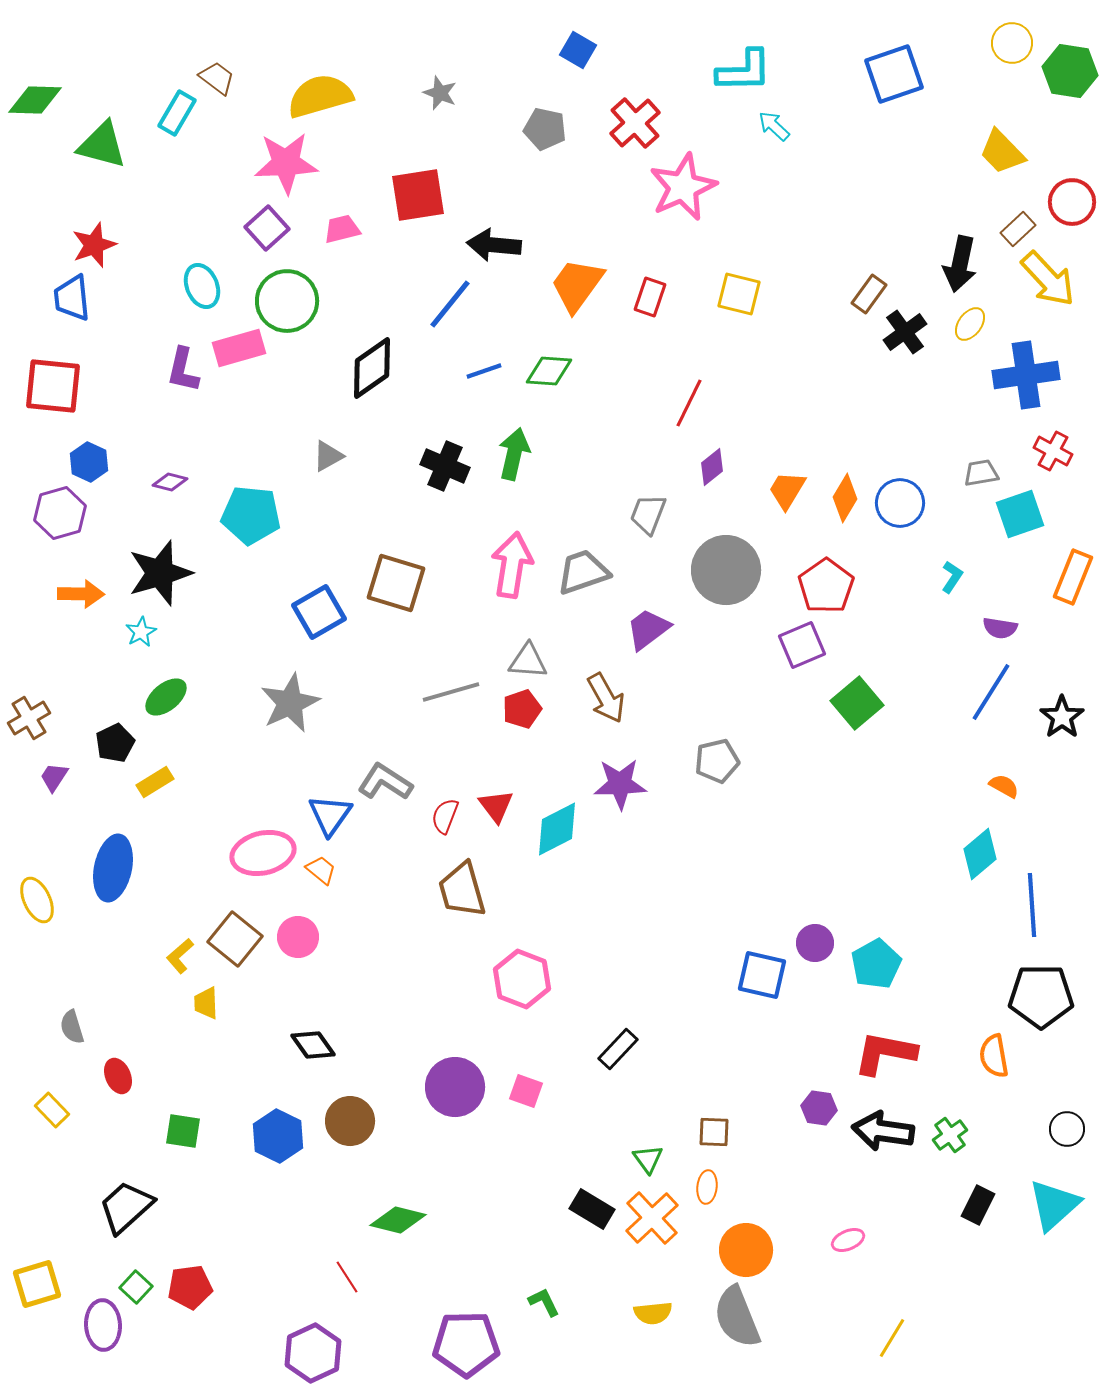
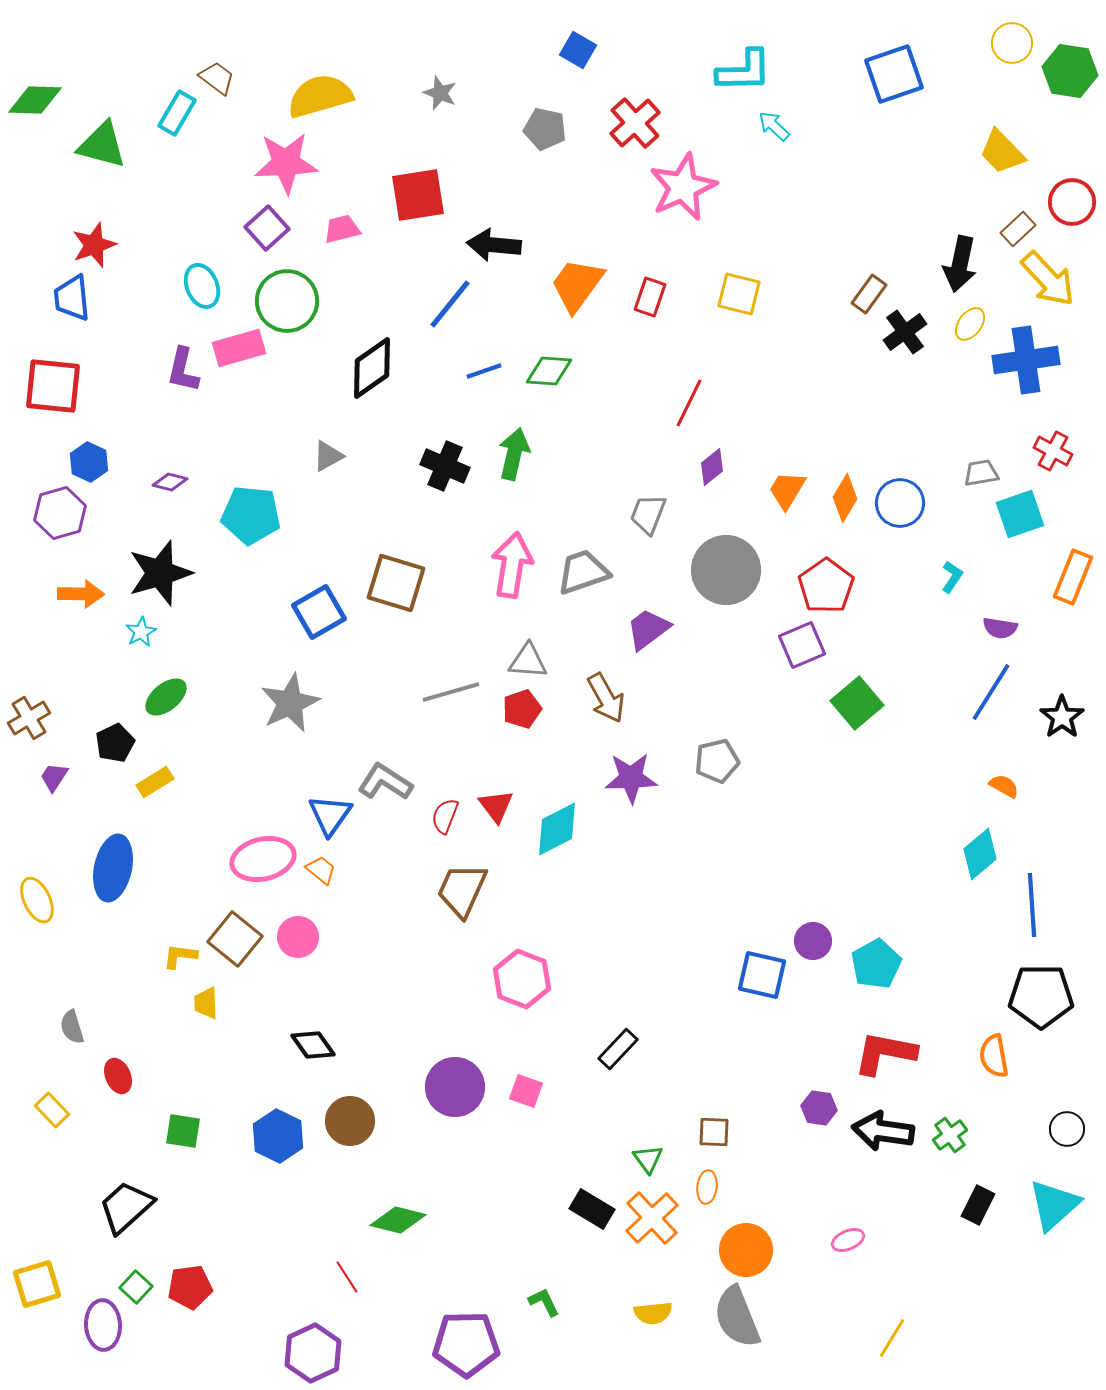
blue cross at (1026, 375): moved 15 px up
purple star at (620, 784): moved 11 px right, 6 px up
pink ellipse at (263, 853): moved 6 px down
brown trapezoid at (462, 890): rotated 40 degrees clockwise
purple circle at (815, 943): moved 2 px left, 2 px up
yellow L-shape at (180, 956): rotated 48 degrees clockwise
